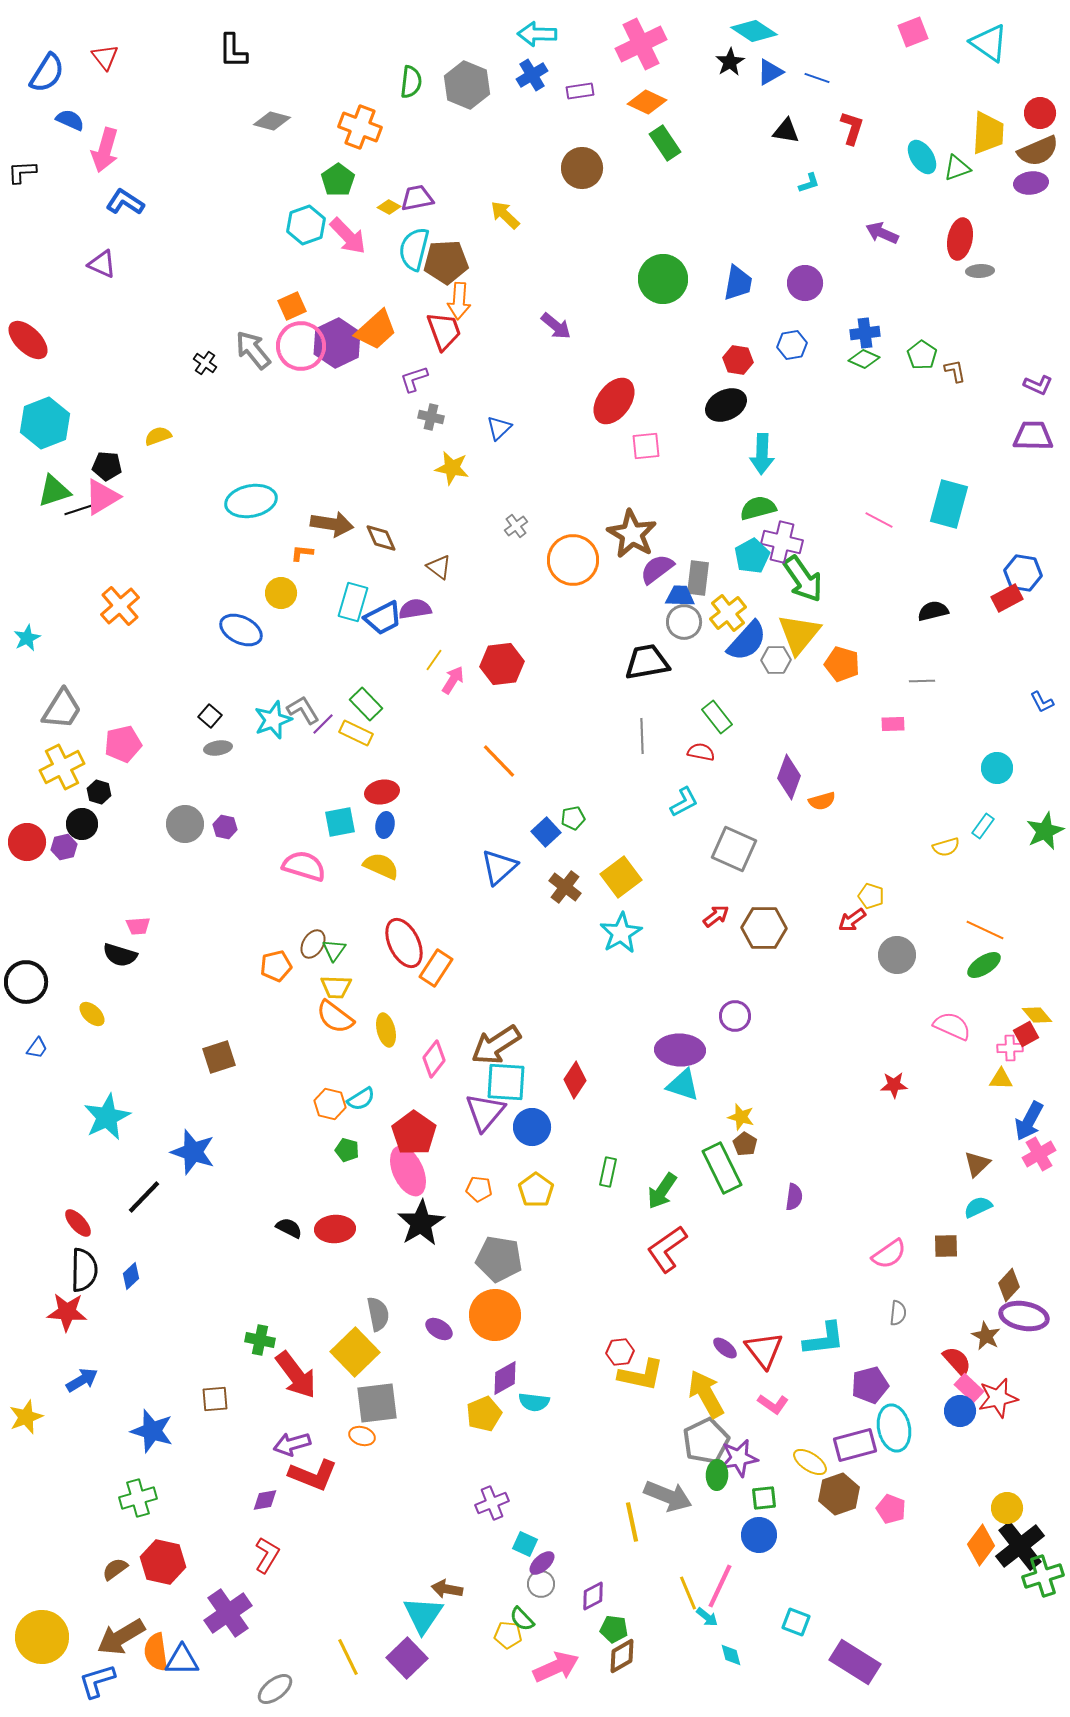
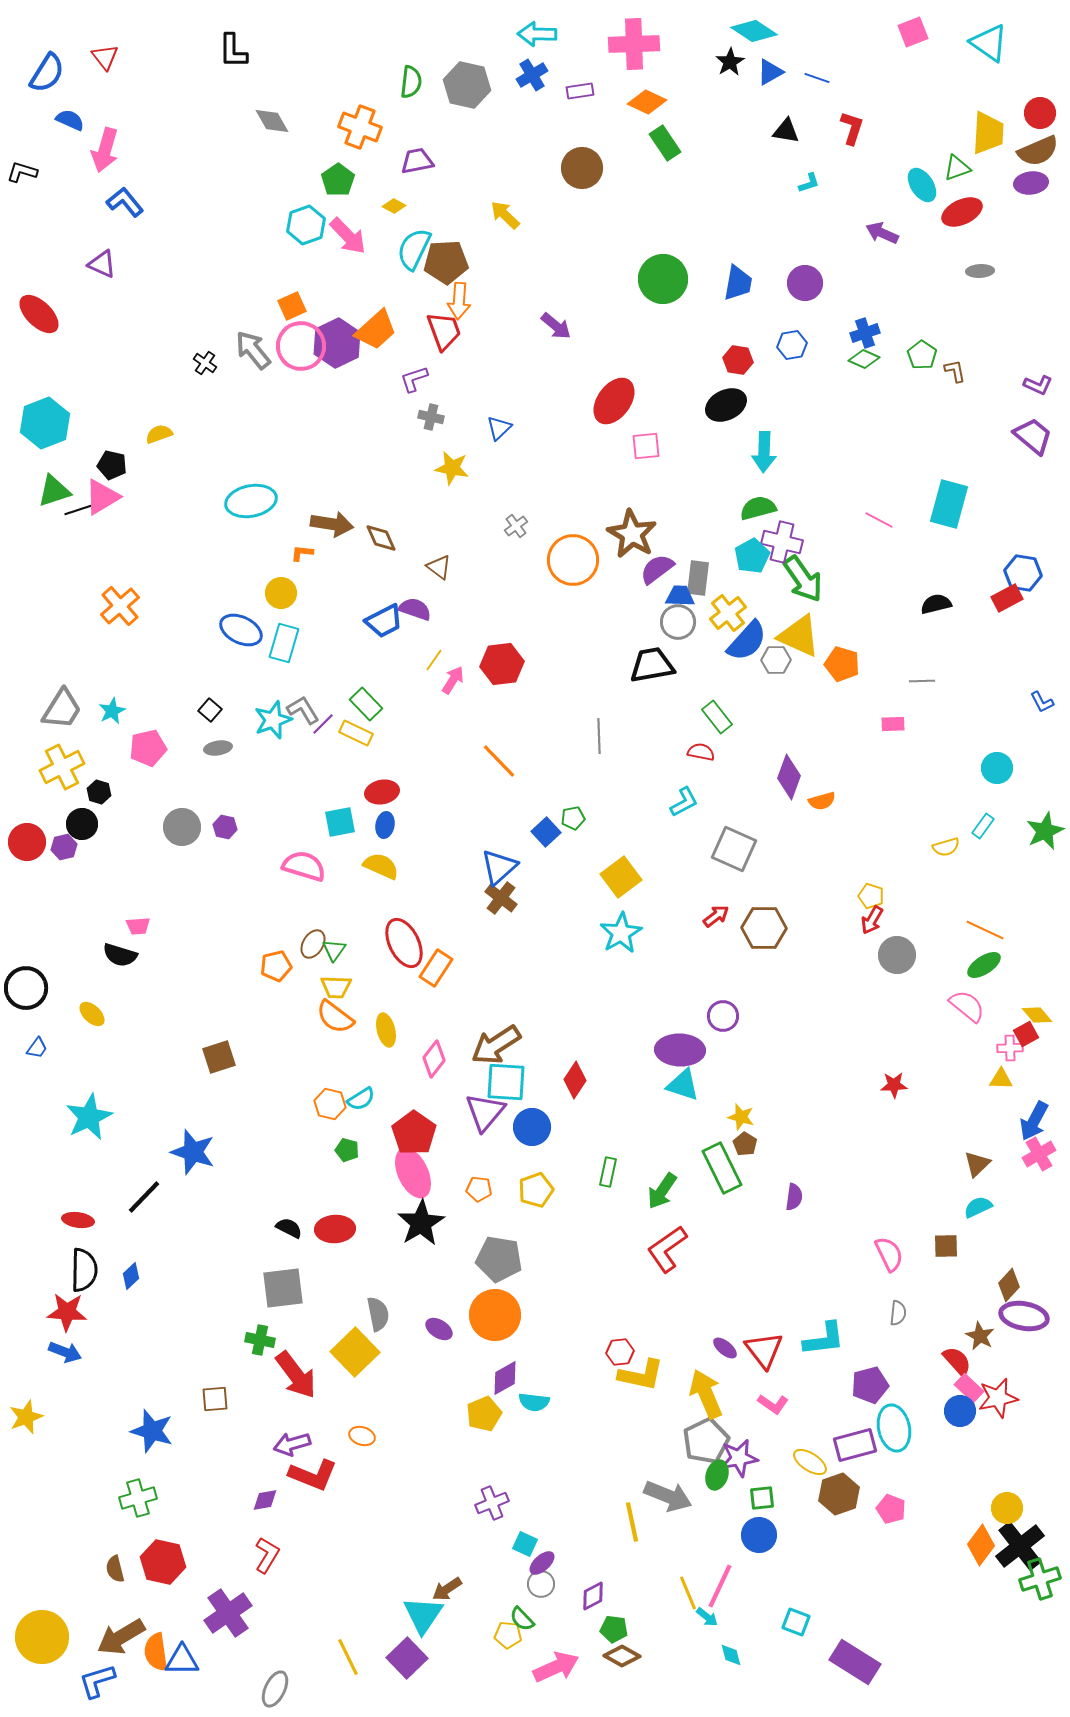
pink cross at (641, 44): moved 7 px left; rotated 24 degrees clockwise
gray hexagon at (467, 85): rotated 9 degrees counterclockwise
gray diamond at (272, 121): rotated 45 degrees clockwise
cyan ellipse at (922, 157): moved 28 px down
black L-shape at (22, 172): rotated 20 degrees clockwise
purple trapezoid at (417, 198): moved 37 px up
blue L-shape at (125, 202): rotated 18 degrees clockwise
yellow diamond at (389, 207): moved 5 px right, 1 px up
red ellipse at (960, 239): moved 2 px right, 27 px up; rotated 54 degrees clockwise
cyan semicircle at (414, 249): rotated 12 degrees clockwise
blue cross at (865, 333): rotated 12 degrees counterclockwise
red ellipse at (28, 340): moved 11 px right, 26 px up
yellow semicircle at (158, 436): moved 1 px right, 2 px up
purple trapezoid at (1033, 436): rotated 39 degrees clockwise
cyan arrow at (762, 454): moved 2 px right, 2 px up
black pentagon at (107, 466): moved 5 px right, 1 px up; rotated 8 degrees clockwise
cyan rectangle at (353, 602): moved 69 px left, 41 px down
purple semicircle at (415, 609): rotated 28 degrees clockwise
black semicircle at (933, 611): moved 3 px right, 7 px up
blue trapezoid at (383, 618): moved 1 px right, 3 px down
gray circle at (684, 622): moved 6 px left
yellow triangle at (799, 634): moved 2 px down; rotated 45 degrees counterclockwise
cyan star at (27, 638): moved 85 px right, 73 px down
black trapezoid at (647, 662): moved 5 px right, 3 px down
black square at (210, 716): moved 6 px up
gray line at (642, 736): moved 43 px left
pink pentagon at (123, 744): moved 25 px right, 4 px down
gray circle at (185, 824): moved 3 px left, 3 px down
brown cross at (565, 887): moved 64 px left, 11 px down
red arrow at (852, 920): moved 20 px right; rotated 24 degrees counterclockwise
black circle at (26, 982): moved 6 px down
purple circle at (735, 1016): moved 12 px left
pink semicircle at (952, 1026): moved 15 px right, 20 px up; rotated 15 degrees clockwise
cyan star at (107, 1117): moved 18 px left
blue arrow at (1029, 1121): moved 5 px right
pink ellipse at (408, 1171): moved 5 px right, 2 px down
yellow pentagon at (536, 1190): rotated 16 degrees clockwise
red ellipse at (78, 1223): moved 3 px up; rotated 40 degrees counterclockwise
pink semicircle at (889, 1254): rotated 81 degrees counterclockwise
brown star at (986, 1336): moved 6 px left
blue arrow at (82, 1380): moved 17 px left, 28 px up; rotated 52 degrees clockwise
yellow arrow at (706, 1394): rotated 6 degrees clockwise
gray square at (377, 1403): moved 94 px left, 115 px up
green ellipse at (717, 1475): rotated 16 degrees clockwise
green square at (764, 1498): moved 2 px left
brown semicircle at (115, 1569): rotated 68 degrees counterclockwise
green cross at (1043, 1576): moved 3 px left, 3 px down
brown arrow at (447, 1589): rotated 44 degrees counterclockwise
brown diamond at (622, 1656): rotated 60 degrees clockwise
gray ellipse at (275, 1689): rotated 27 degrees counterclockwise
